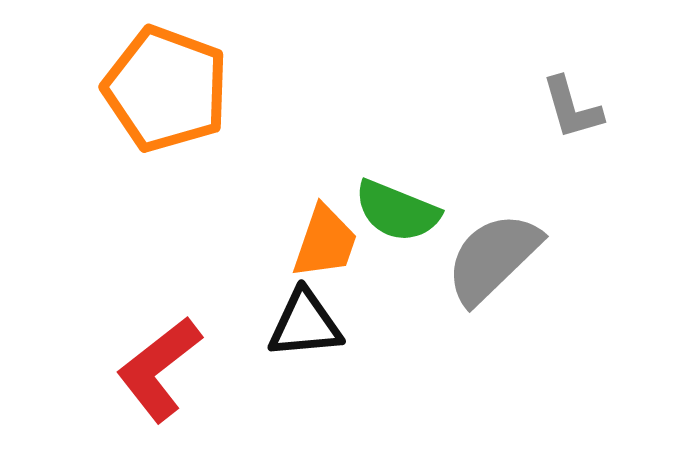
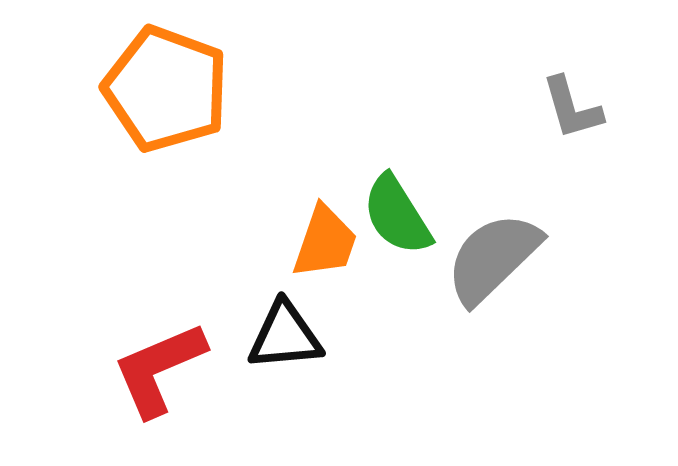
green semicircle: moved 4 px down; rotated 36 degrees clockwise
black triangle: moved 20 px left, 12 px down
red L-shape: rotated 15 degrees clockwise
